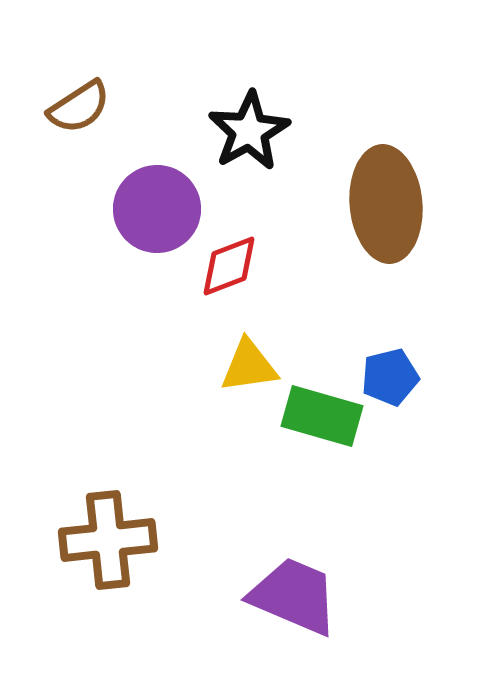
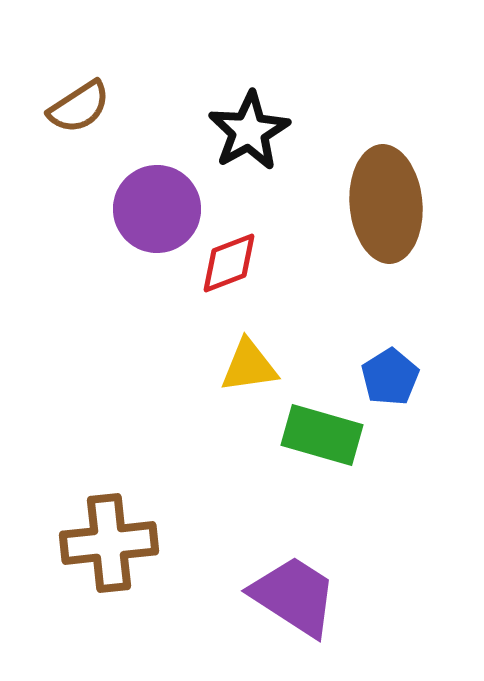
red diamond: moved 3 px up
blue pentagon: rotated 18 degrees counterclockwise
green rectangle: moved 19 px down
brown cross: moved 1 px right, 3 px down
purple trapezoid: rotated 10 degrees clockwise
